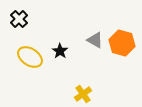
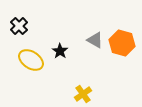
black cross: moved 7 px down
yellow ellipse: moved 1 px right, 3 px down
